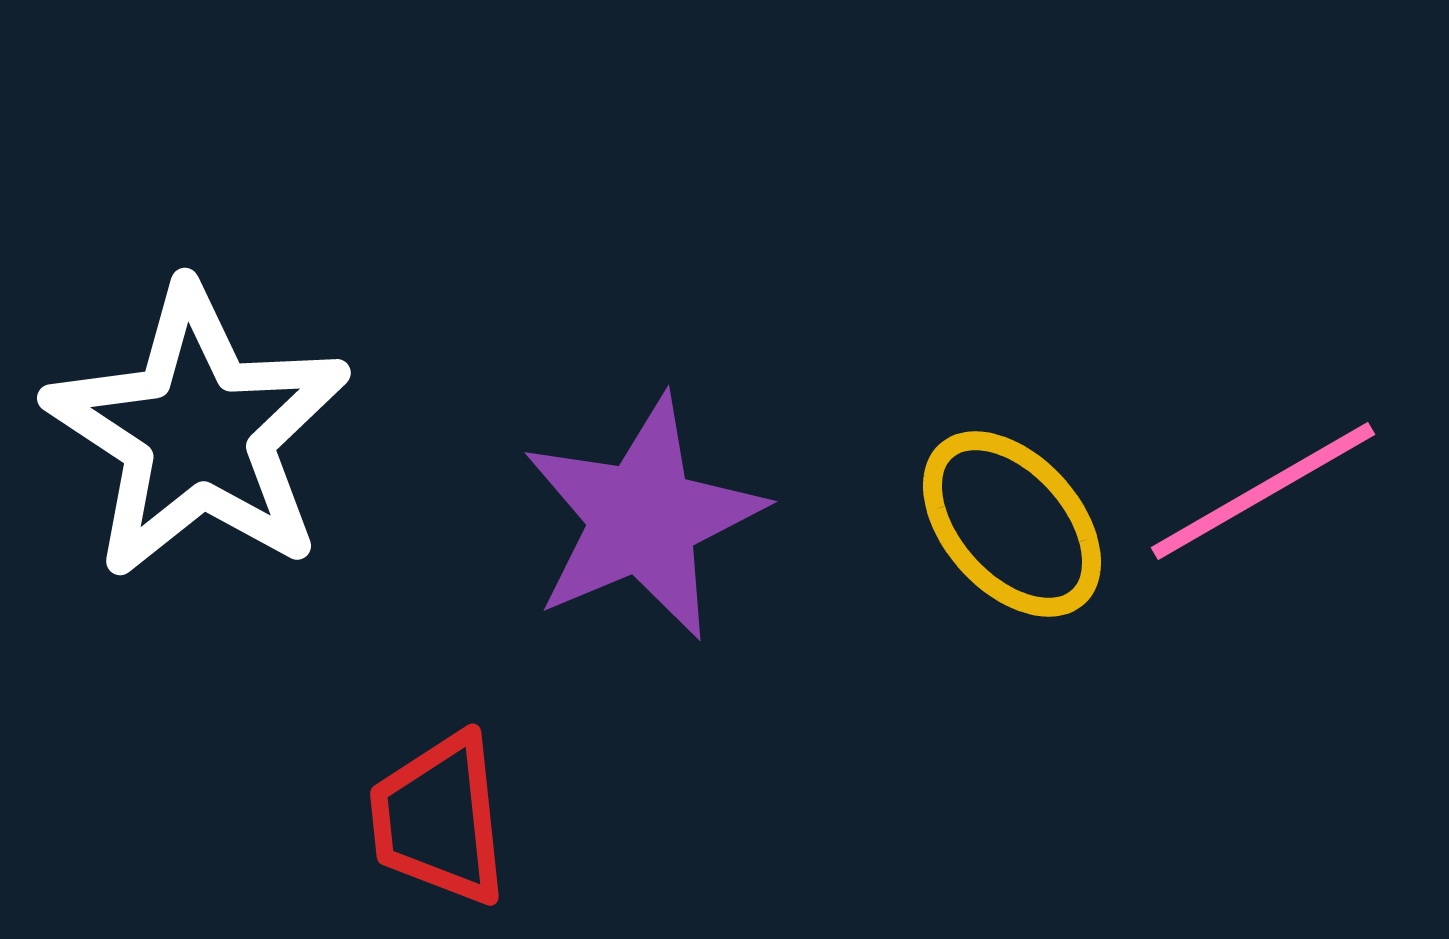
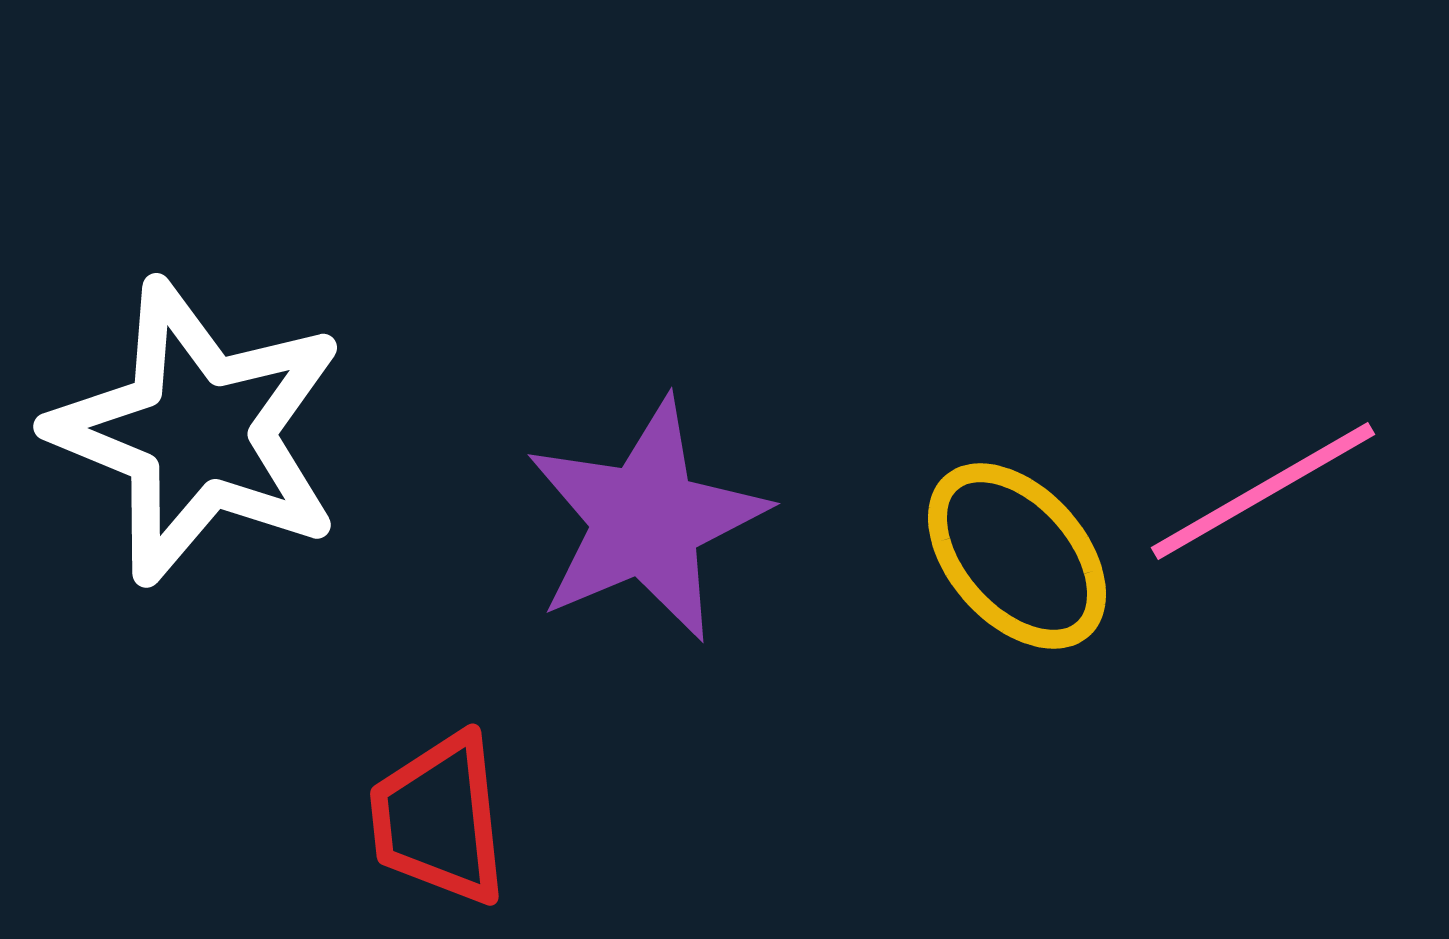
white star: rotated 11 degrees counterclockwise
purple star: moved 3 px right, 2 px down
yellow ellipse: moved 5 px right, 32 px down
